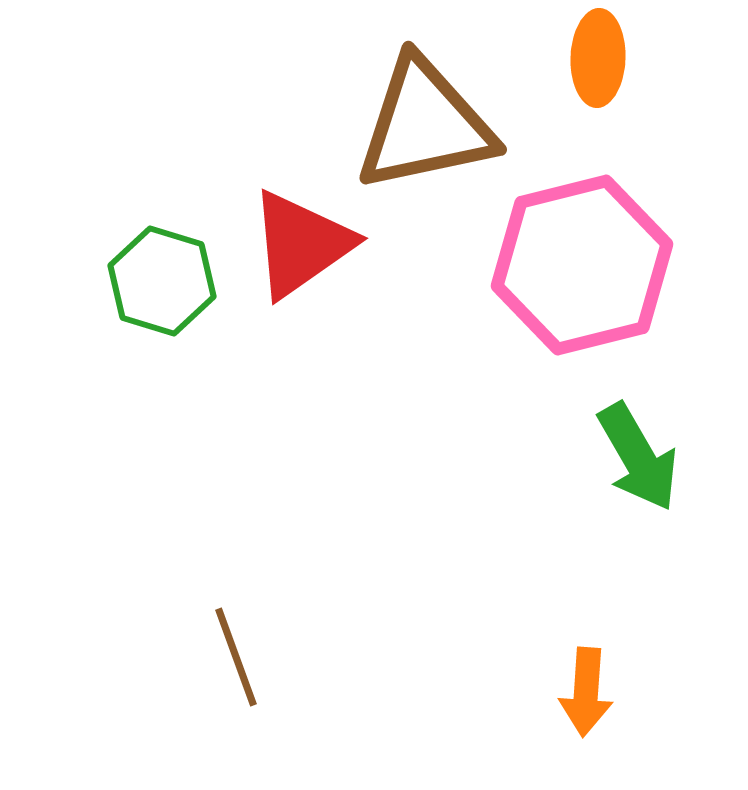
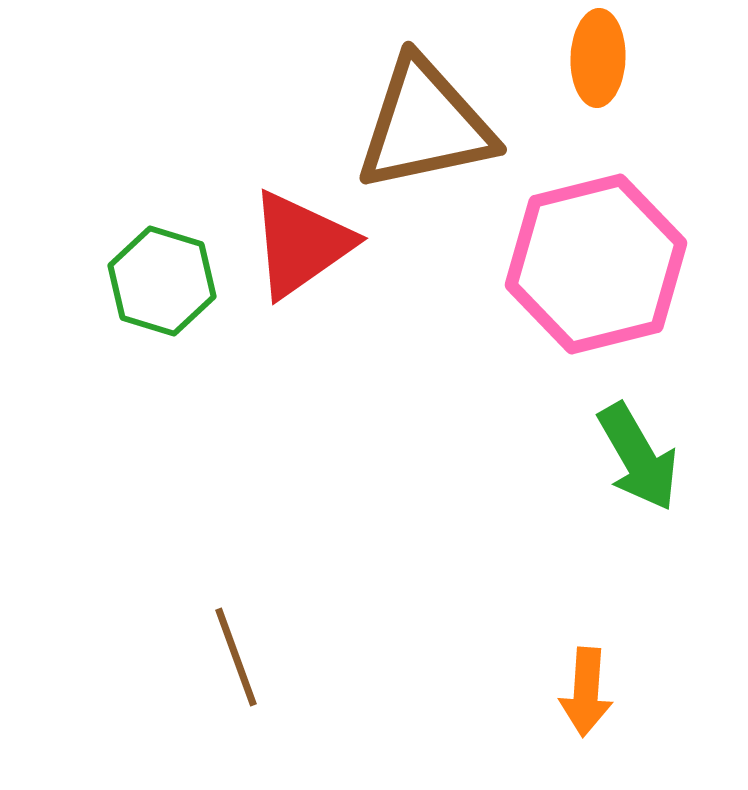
pink hexagon: moved 14 px right, 1 px up
